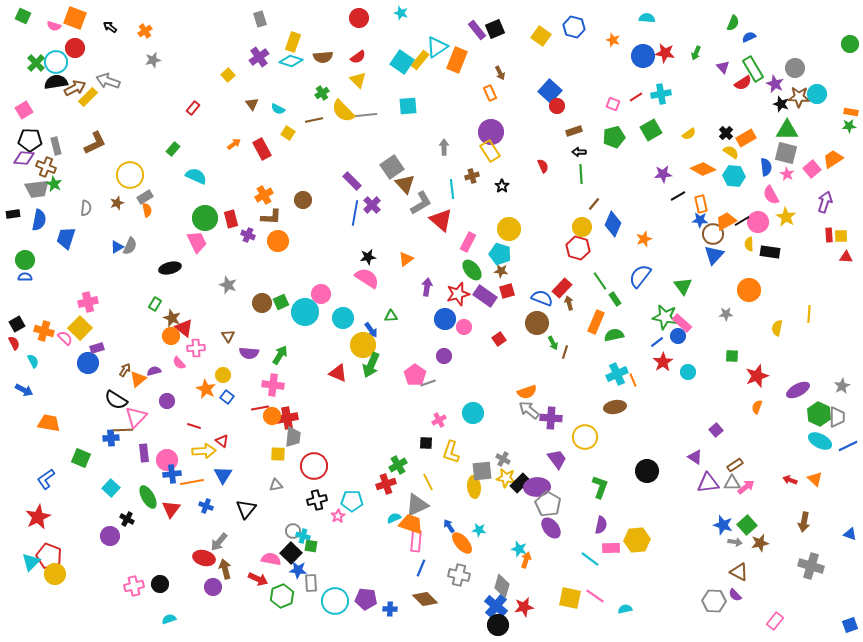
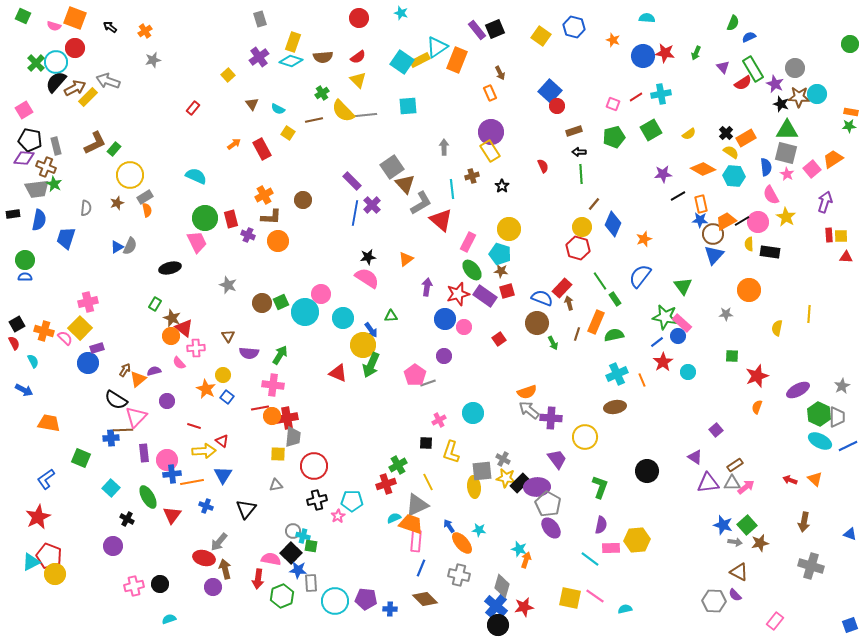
yellow rectangle at (420, 60): rotated 24 degrees clockwise
black semicircle at (56, 82): rotated 40 degrees counterclockwise
black pentagon at (30, 140): rotated 10 degrees clockwise
green rectangle at (173, 149): moved 59 px left
brown line at (565, 352): moved 12 px right, 18 px up
orange line at (633, 380): moved 9 px right
red triangle at (171, 509): moved 1 px right, 6 px down
purple circle at (110, 536): moved 3 px right, 10 px down
cyan triangle at (31, 562): rotated 18 degrees clockwise
red arrow at (258, 579): rotated 72 degrees clockwise
